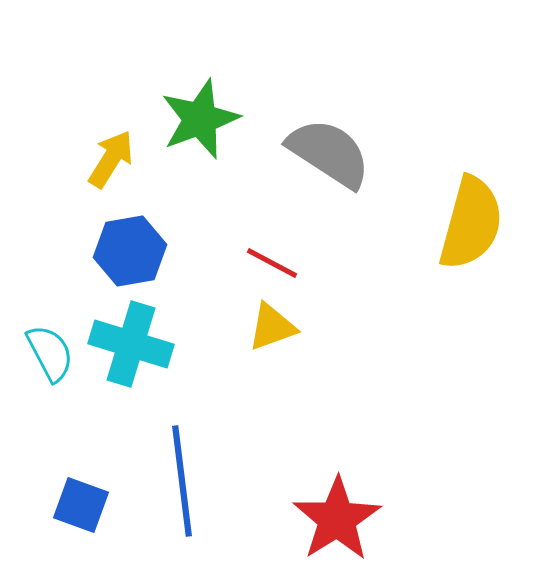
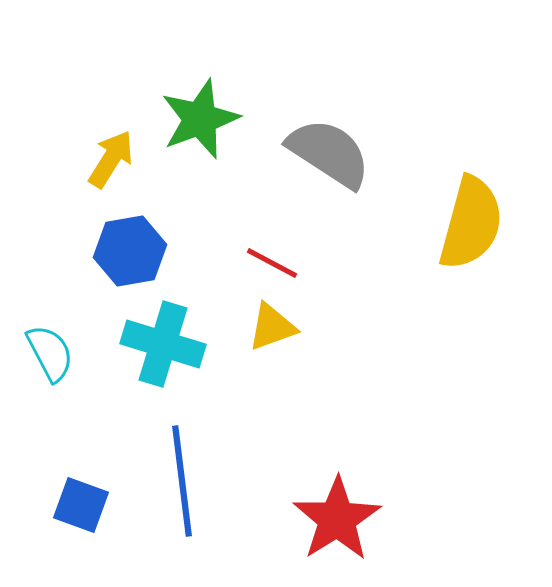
cyan cross: moved 32 px right
